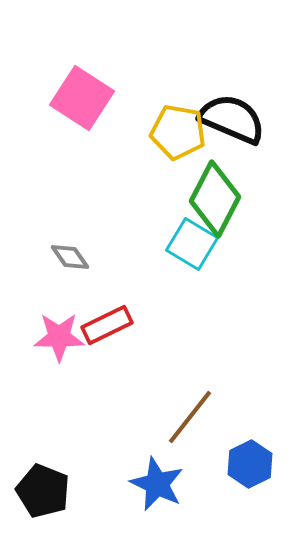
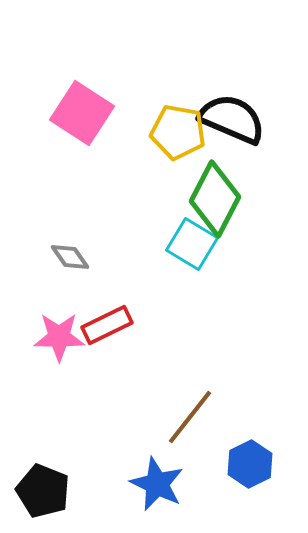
pink square: moved 15 px down
